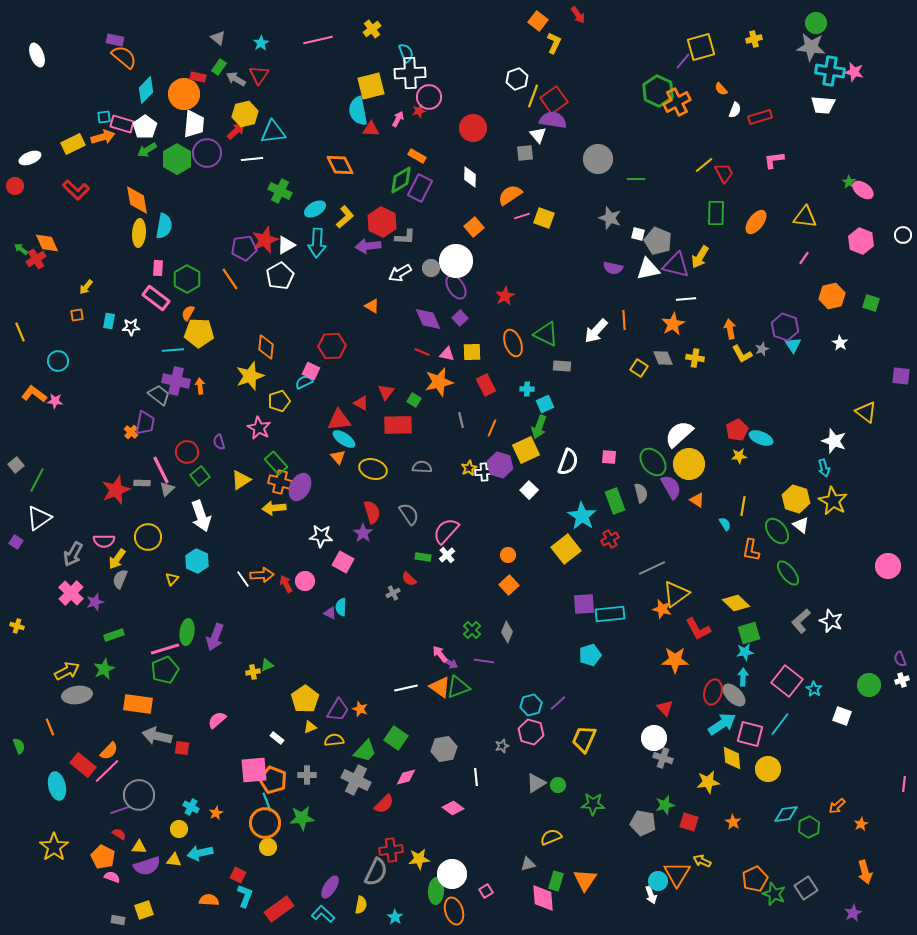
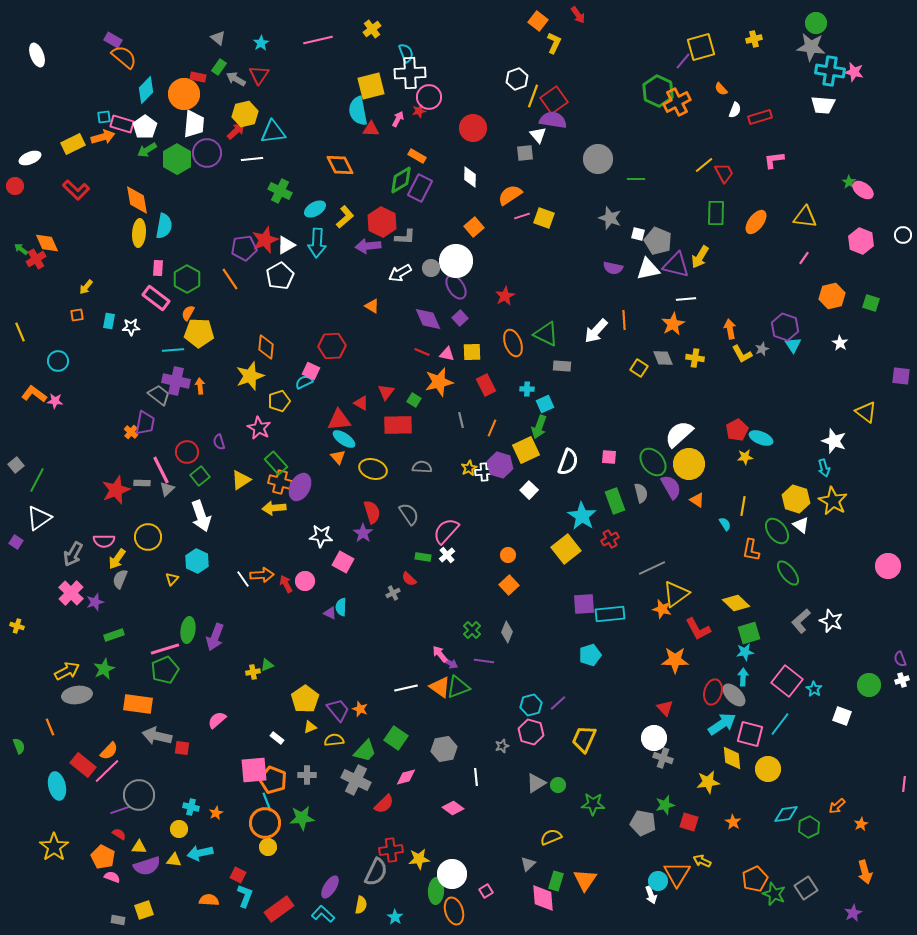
purple rectangle at (115, 40): moved 2 px left; rotated 18 degrees clockwise
yellow star at (739, 456): moved 6 px right, 1 px down
green ellipse at (187, 632): moved 1 px right, 2 px up
purple trapezoid at (338, 710): rotated 70 degrees counterclockwise
cyan cross at (191, 807): rotated 14 degrees counterclockwise
gray triangle at (528, 864): rotated 28 degrees counterclockwise
